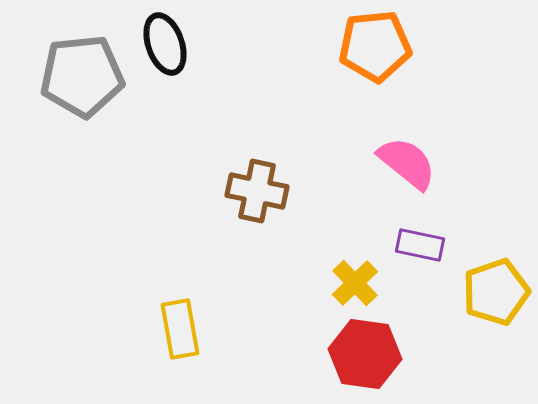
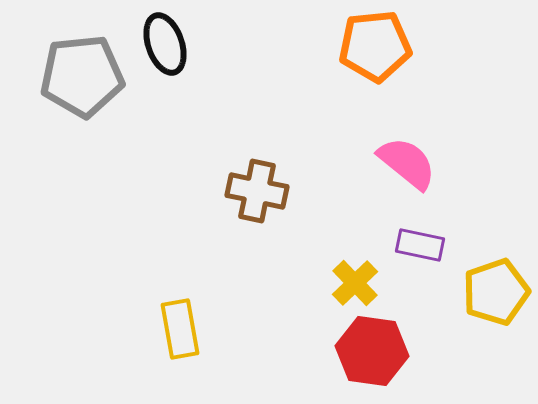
red hexagon: moved 7 px right, 3 px up
